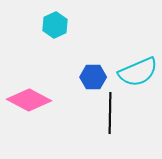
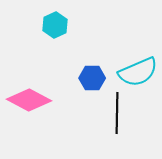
blue hexagon: moved 1 px left, 1 px down
black line: moved 7 px right
